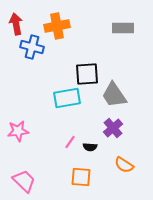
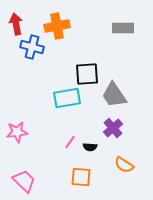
pink star: moved 1 px left, 1 px down
